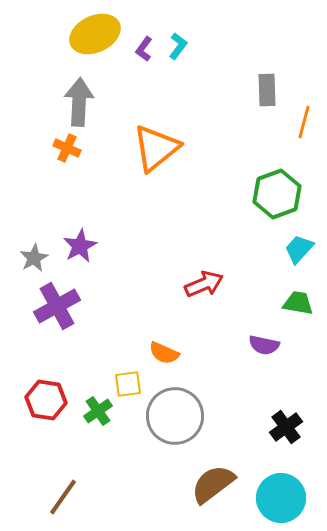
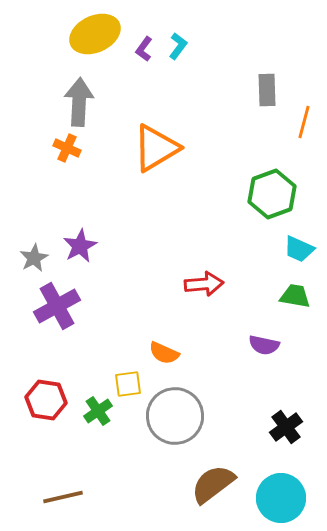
orange triangle: rotated 8 degrees clockwise
green hexagon: moved 5 px left
cyan trapezoid: rotated 108 degrees counterclockwise
red arrow: rotated 18 degrees clockwise
green trapezoid: moved 3 px left, 7 px up
brown line: rotated 42 degrees clockwise
